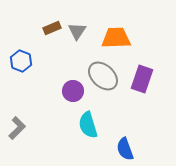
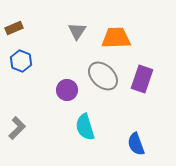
brown rectangle: moved 38 px left
purple circle: moved 6 px left, 1 px up
cyan semicircle: moved 3 px left, 2 px down
blue semicircle: moved 11 px right, 5 px up
